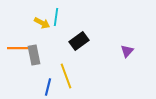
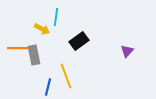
yellow arrow: moved 6 px down
